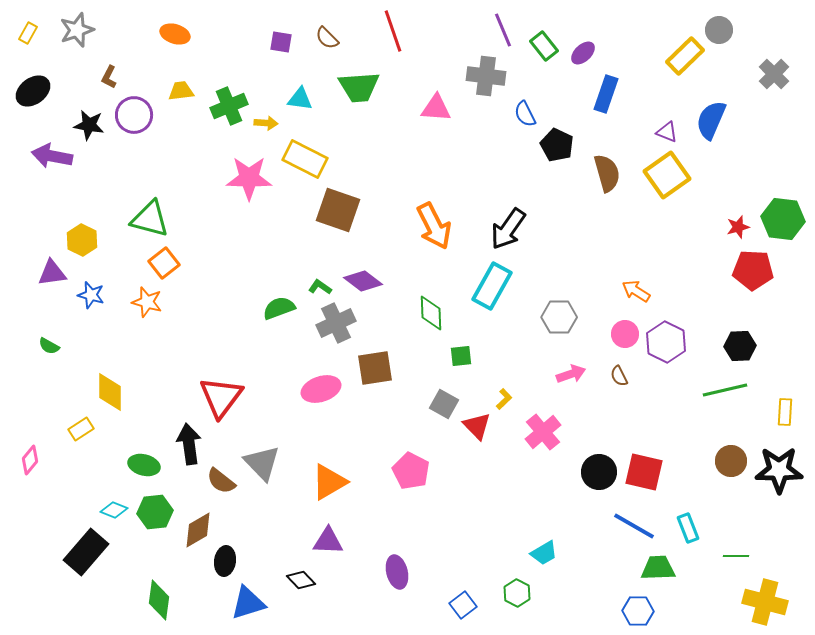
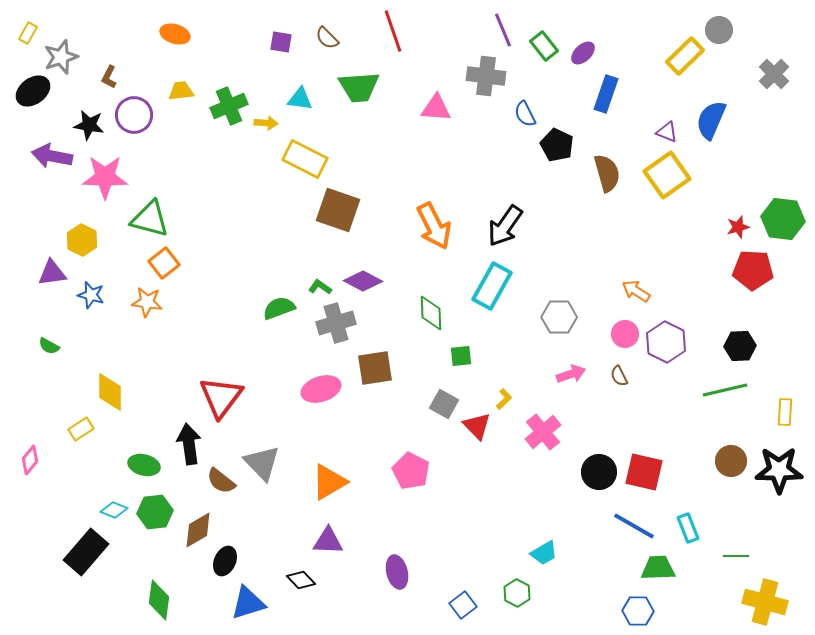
gray star at (77, 30): moved 16 px left, 27 px down
pink star at (249, 178): moved 144 px left, 1 px up
black arrow at (508, 229): moved 3 px left, 3 px up
purple diamond at (363, 281): rotated 9 degrees counterclockwise
orange star at (147, 302): rotated 8 degrees counterclockwise
gray cross at (336, 323): rotated 9 degrees clockwise
black ellipse at (225, 561): rotated 16 degrees clockwise
